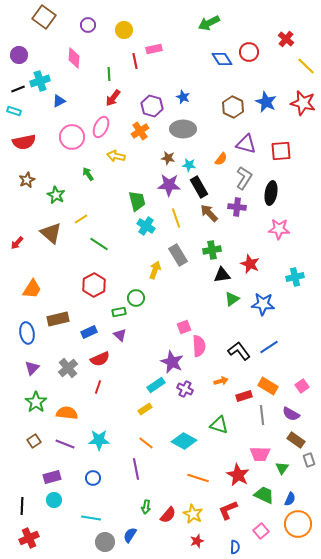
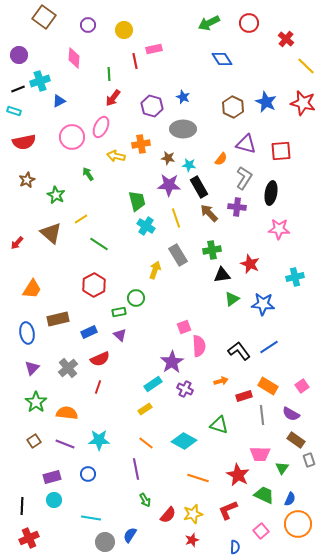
red circle at (249, 52): moved 29 px up
orange cross at (140, 131): moved 1 px right, 13 px down; rotated 24 degrees clockwise
purple star at (172, 362): rotated 15 degrees clockwise
cyan rectangle at (156, 385): moved 3 px left, 1 px up
blue circle at (93, 478): moved 5 px left, 4 px up
green arrow at (146, 507): moved 1 px left, 7 px up; rotated 40 degrees counterclockwise
yellow star at (193, 514): rotated 30 degrees clockwise
red star at (197, 541): moved 5 px left, 1 px up
